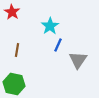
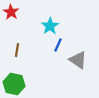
red star: moved 1 px left
gray triangle: rotated 30 degrees counterclockwise
